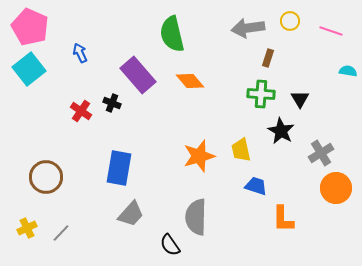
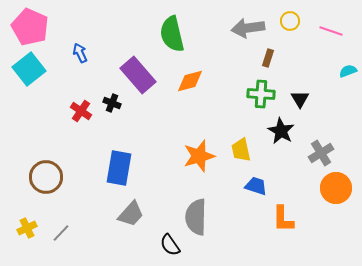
cyan semicircle: rotated 30 degrees counterclockwise
orange diamond: rotated 64 degrees counterclockwise
